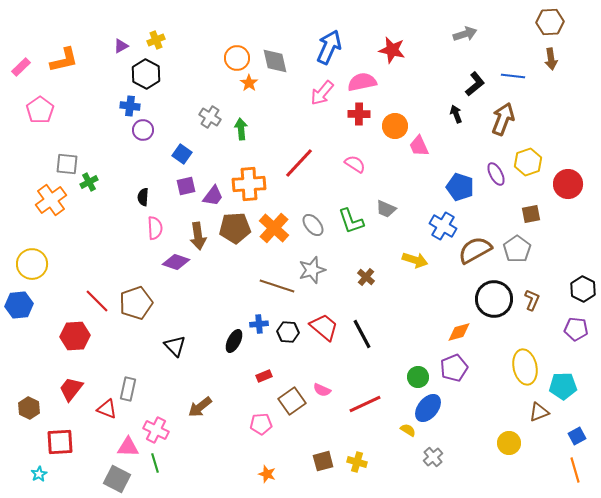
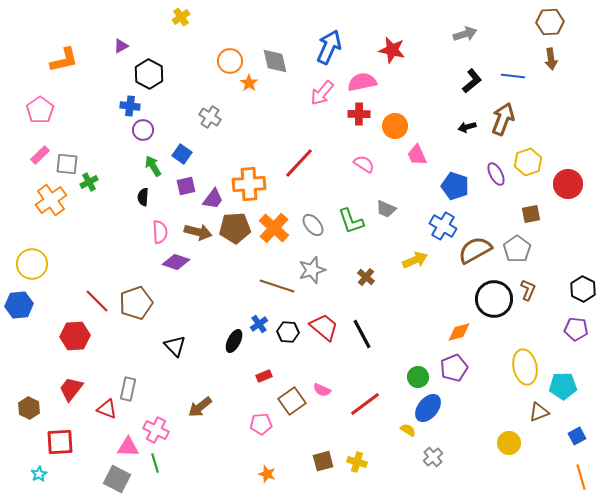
yellow cross at (156, 40): moved 25 px right, 23 px up; rotated 12 degrees counterclockwise
orange circle at (237, 58): moved 7 px left, 3 px down
pink rectangle at (21, 67): moved 19 px right, 88 px down
black hexagon at (146, 74): moved 3 px right
black L-shape at (475, 84): moved 3 px left, 3 px up
black arrow at (456, 114): moved 11 px right, 13 px down; rotated 84 degrees counterclockwise
green arrow at (241, 129): moved 88 px left, 37 px down; rotated 25 degrees counterclockwise
pink trapezoid at (419, 146): moved 2 px left, 9 px down
pink semicircle at (355, 164): moved 9 px right
blue pentagon at (460, 187): moved 5 px left, 1 px up
purple trapezoid at (213, 196): moved 3 px down
pink semicircle at (155, 228): moved 5 px right, 4 px down
brown arrow at (198, 236): moved 4 px up; rotated 68 degrees counterclockwise
yellow arrow at (415, 260): rotated 40 degrees counterclockwise
brown L-shape at (532, 300): moved 4 px left, 10 px up
blue cross at (259, 324): rotated 30 degrees counterclockwise
red line at (365, 404): rotated 12 degrees counterclockwise
orange line at (575, 470): moved 6 px right, 7 px down
